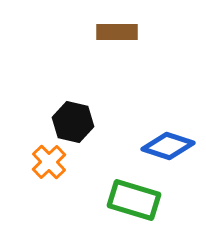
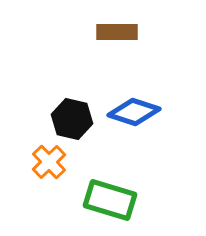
black hexagon: moved 1 px left, 3 px up
blue diamond: moved 34 px left, 34 px up
green rectangle: moved 24 px left
